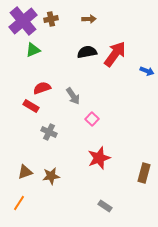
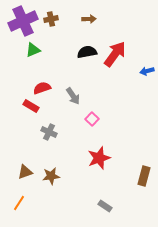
purple cross: rotated 16 degrees clockwise
blue arrow: rotated 144 degrees clockwise
brown rectangle: moved 3 px down
